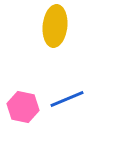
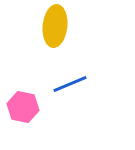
blue line: moved 3 px right, 15 px up
